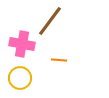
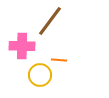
pink cross: moved 2 px down; rotated 10 degrees counterclockwise
yellow circle: moved 20 px right, 3 px up
